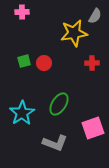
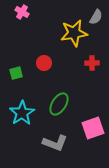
pink cross: rotated 32 degrees clockwise
gray semicircle: moved 1 px right, 1 px down
green square: moved 8 px left, 12 px down
